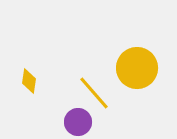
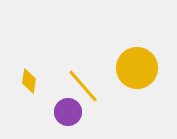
yellow line: moved 11 px left, 7 px up
purple circle: moved 10 px left, 10 px up
